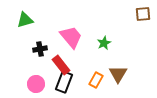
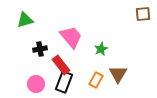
green star: moved 3 px left, 6 px down
